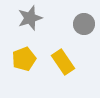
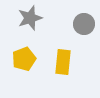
yellow rectangle: rotated 40 degrees clockwise
